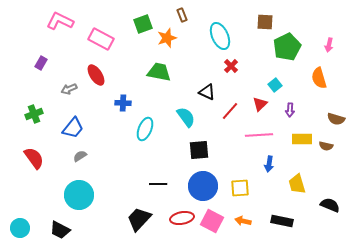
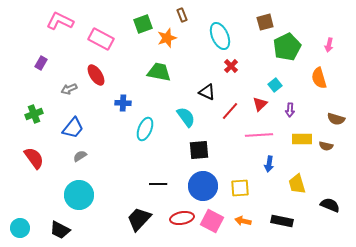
brown square at (265, 22): rotated 18 degrees counterclockwise
